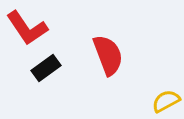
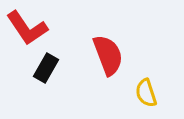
black rectangle: rotated 24 degrees counterclockwise
yellow semicircle: moved 20 px left, 8 px up; rotated 80 degrees counterclockwise
